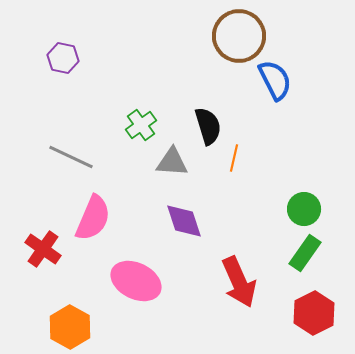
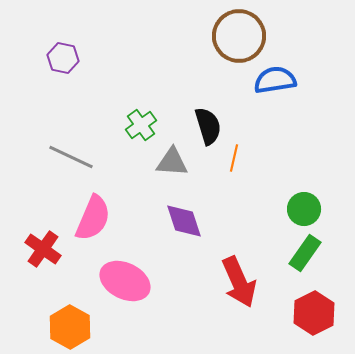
blue semicircle: rotated 72 degrees counterclockwise
pink ellipse: moved 11 px left
